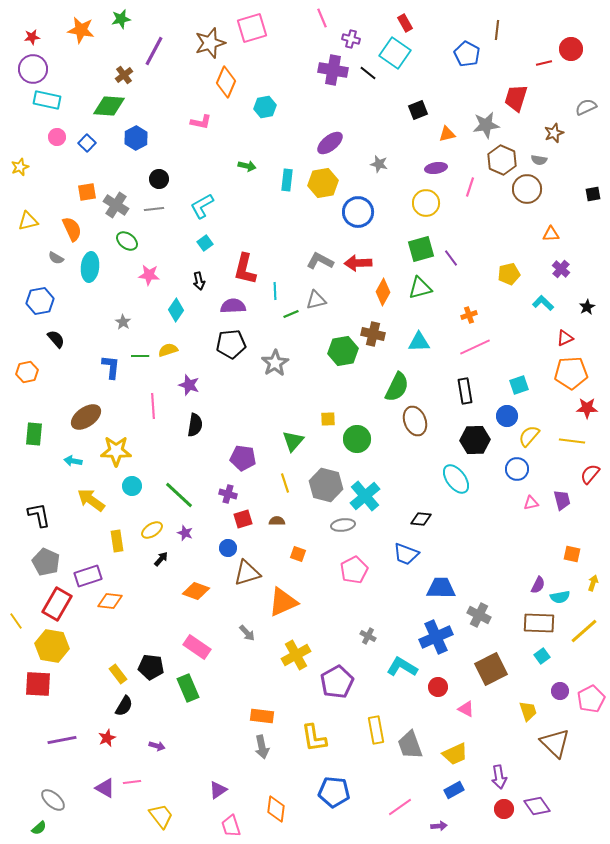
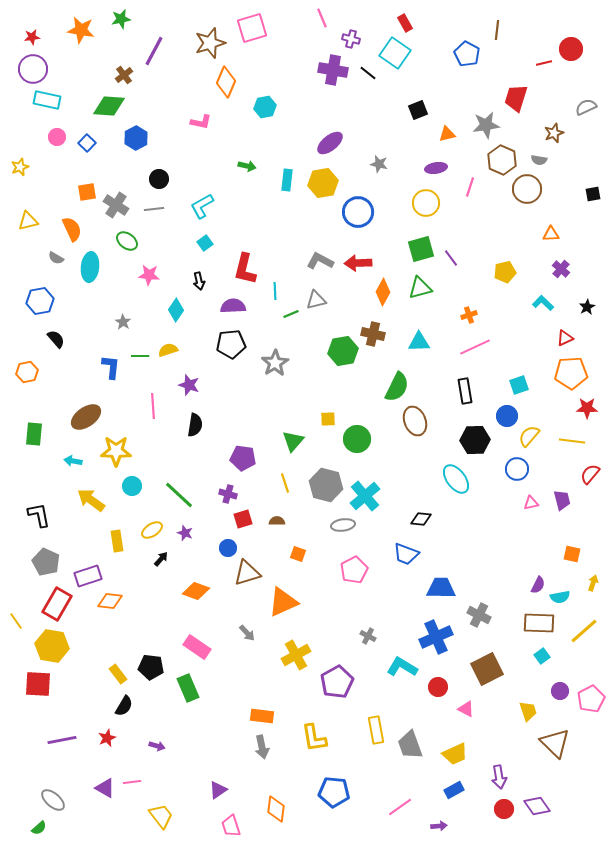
yellow pentagon at (509, 274): moved 4 px left, 2 px up
brown square at (491, 669): moved 4 px left
